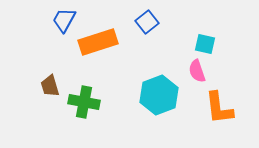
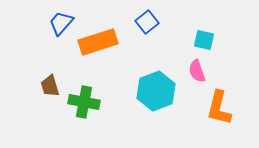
blue trapezoid: moved 3 px left, 3 px down; rotated 12 degrees clockwise
cyan square: moved 1 px left, 4 px up
cyan hexagon: moved 3 px left, 4 px up
orange L-shape: rotated 21 degrees clockwise
